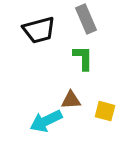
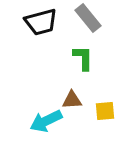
gray rectangle: moved 2 px right, 1 px up; rotated 16 degrees counterclockwise
black trapezoid: moved 2 px right, 8 px up
brown triangle: moved 1 px right
yellow square: rotated 20 degrees counterclockwise
